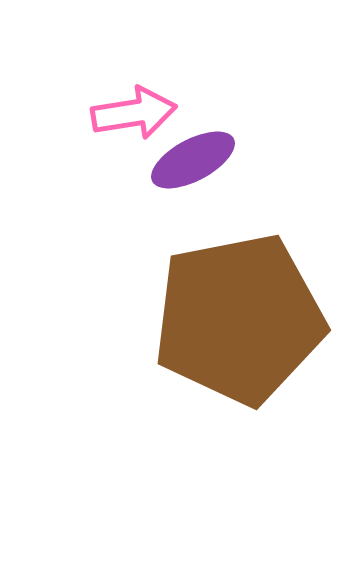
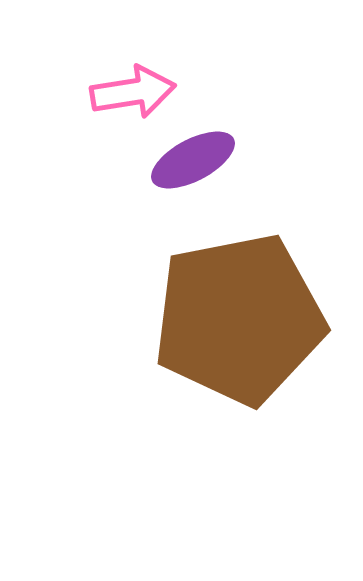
pink arrow: moved 1 px left, 21 px up
